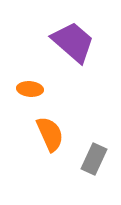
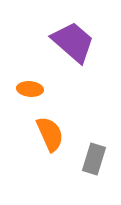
gray rectangle: rotated 8 degrees counterclockwise
